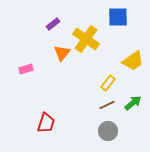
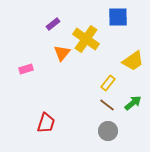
brown line: rotated 63 degrees clockwise
